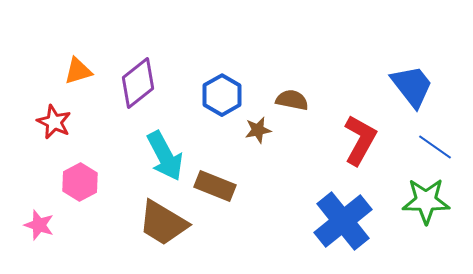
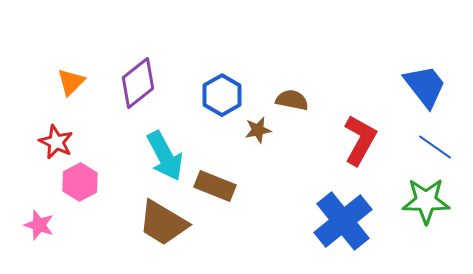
orange triangle: moved 7 px left, 11 px down; rotated 28 degrees counterclockwise
blue trapezoid: moved 13 px right
red star: moved 2 px right, 20 px down
